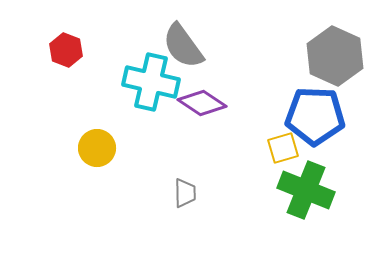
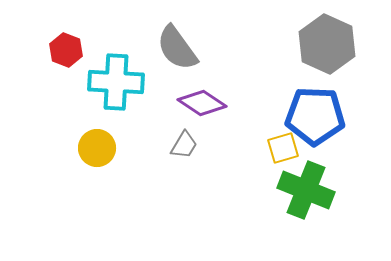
gray semicircle: moved 6 px left, 2 px down
gray hexagon: moved 8 px left, 12 px up
cyan cross: moved 35 px left; rotated 10 degrees counterclockwise
gray trapezoid: moved 1 px left, 48 px up; rotated 32 degrees clockwise
